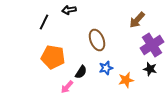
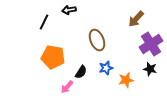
brown arrow: moved 1 px left, 1 px up
purple cross: moved 1 px left, 1 px up
